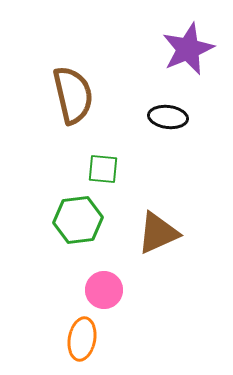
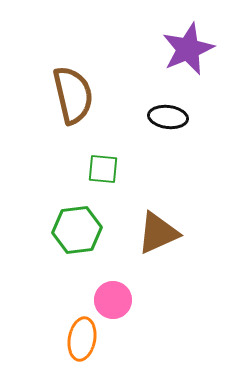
green hexagon: moved 1 px left, 10 px down
pink circle: moved 9 px right, 10 px down
